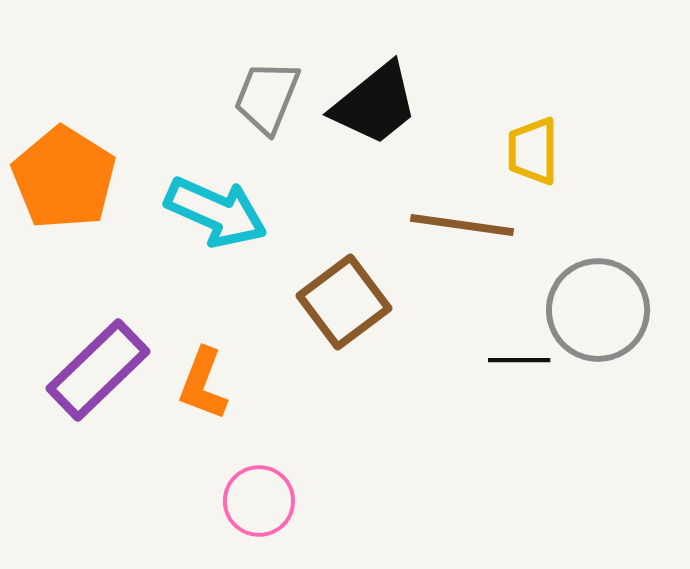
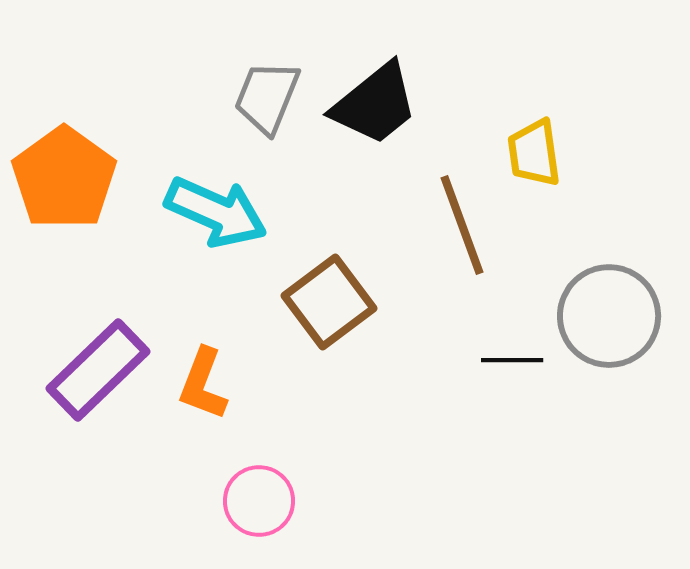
yellow trapezoid: moved 1 px right, 2 px down; rotated 8 degrees counterclockwise
orange pentagon: rotated 4 degrees clockwise
brown line: rotated 62 degrees clockwise
brown square: moved 15 px left
gray circle: moved 11 px right, 6 px down
black line: moved 7 px left
